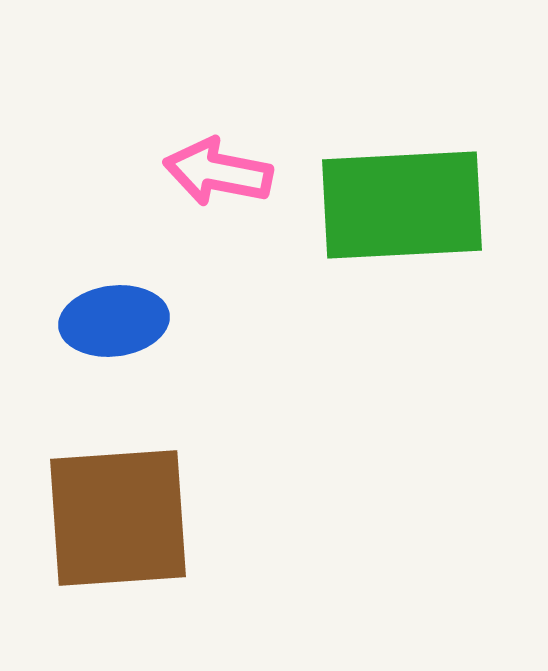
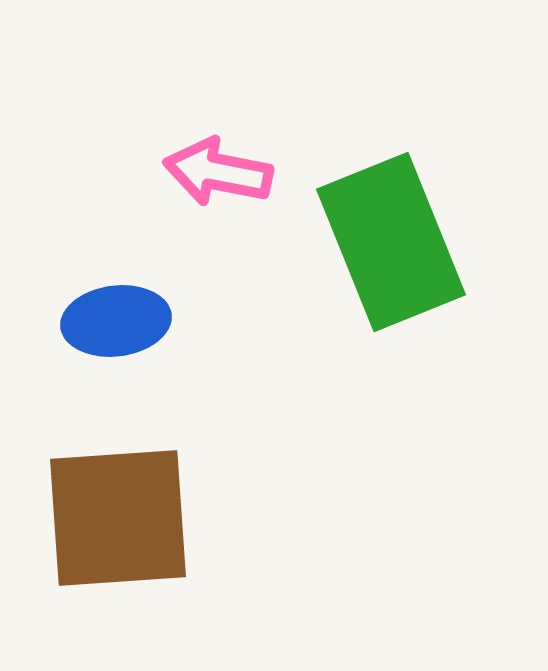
green rectangle: moved 11 px left, 37 px down; rotated 71 degrees clockwise
blue ellipse: moved 2 px right
